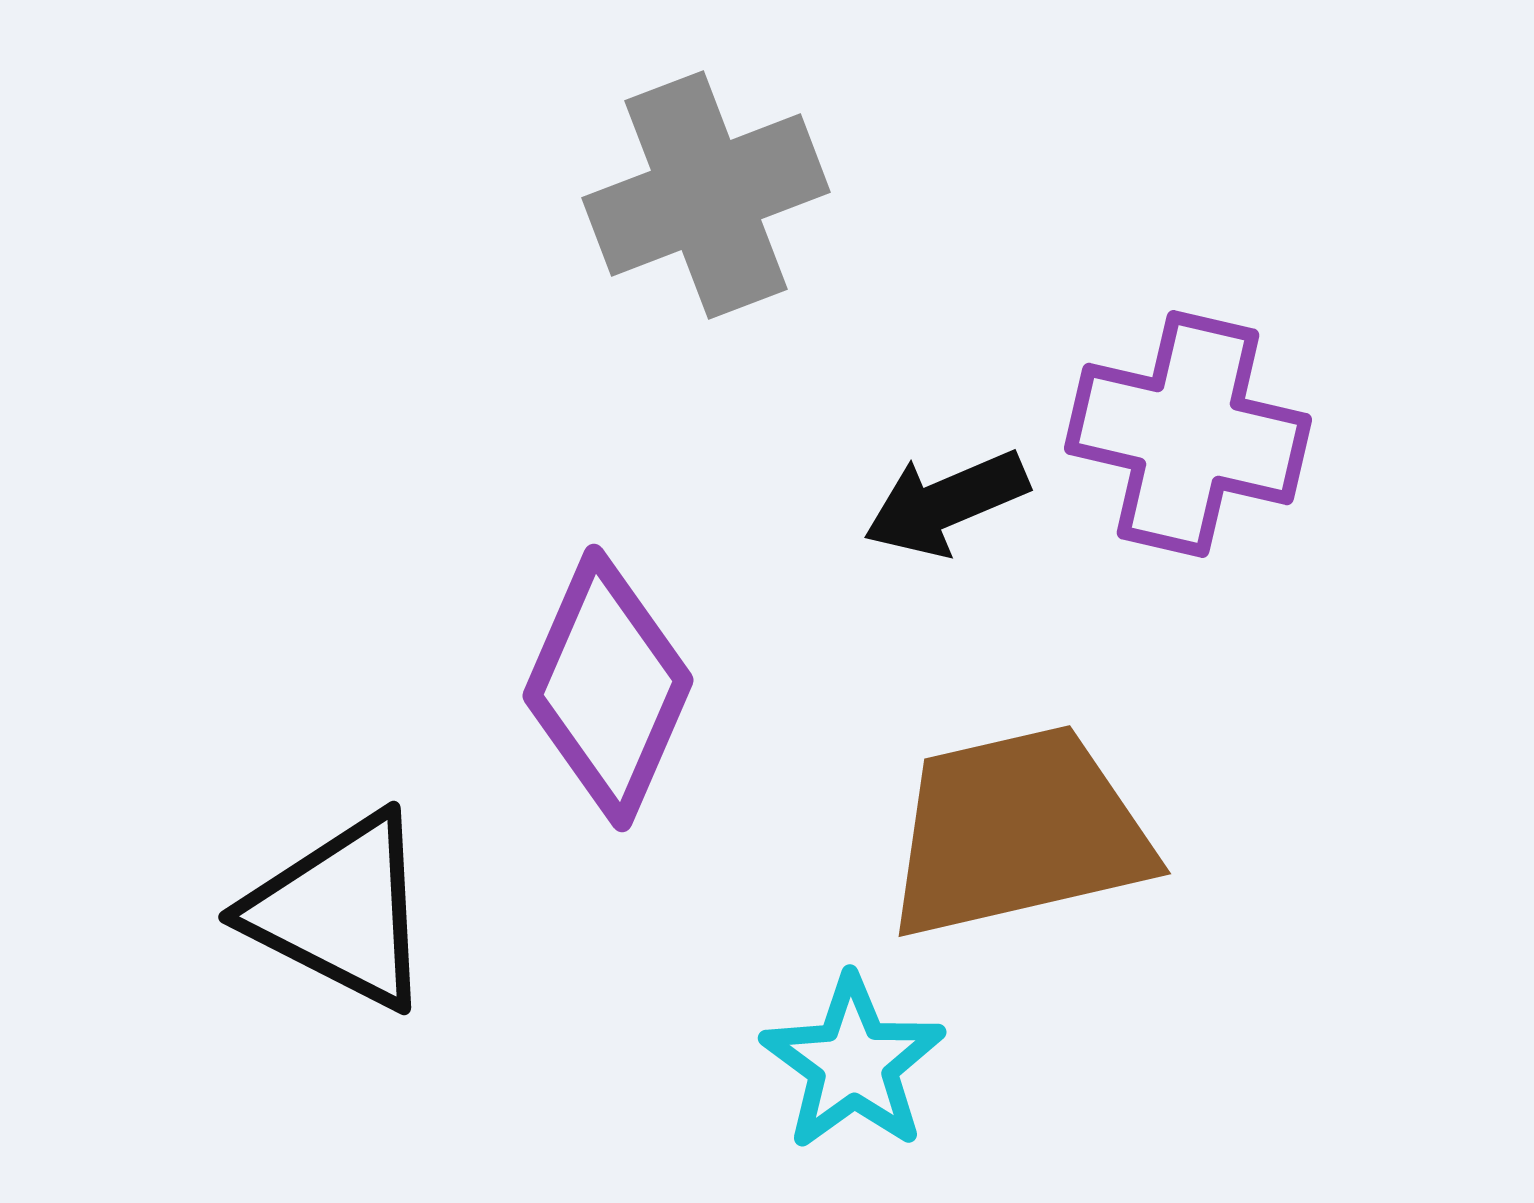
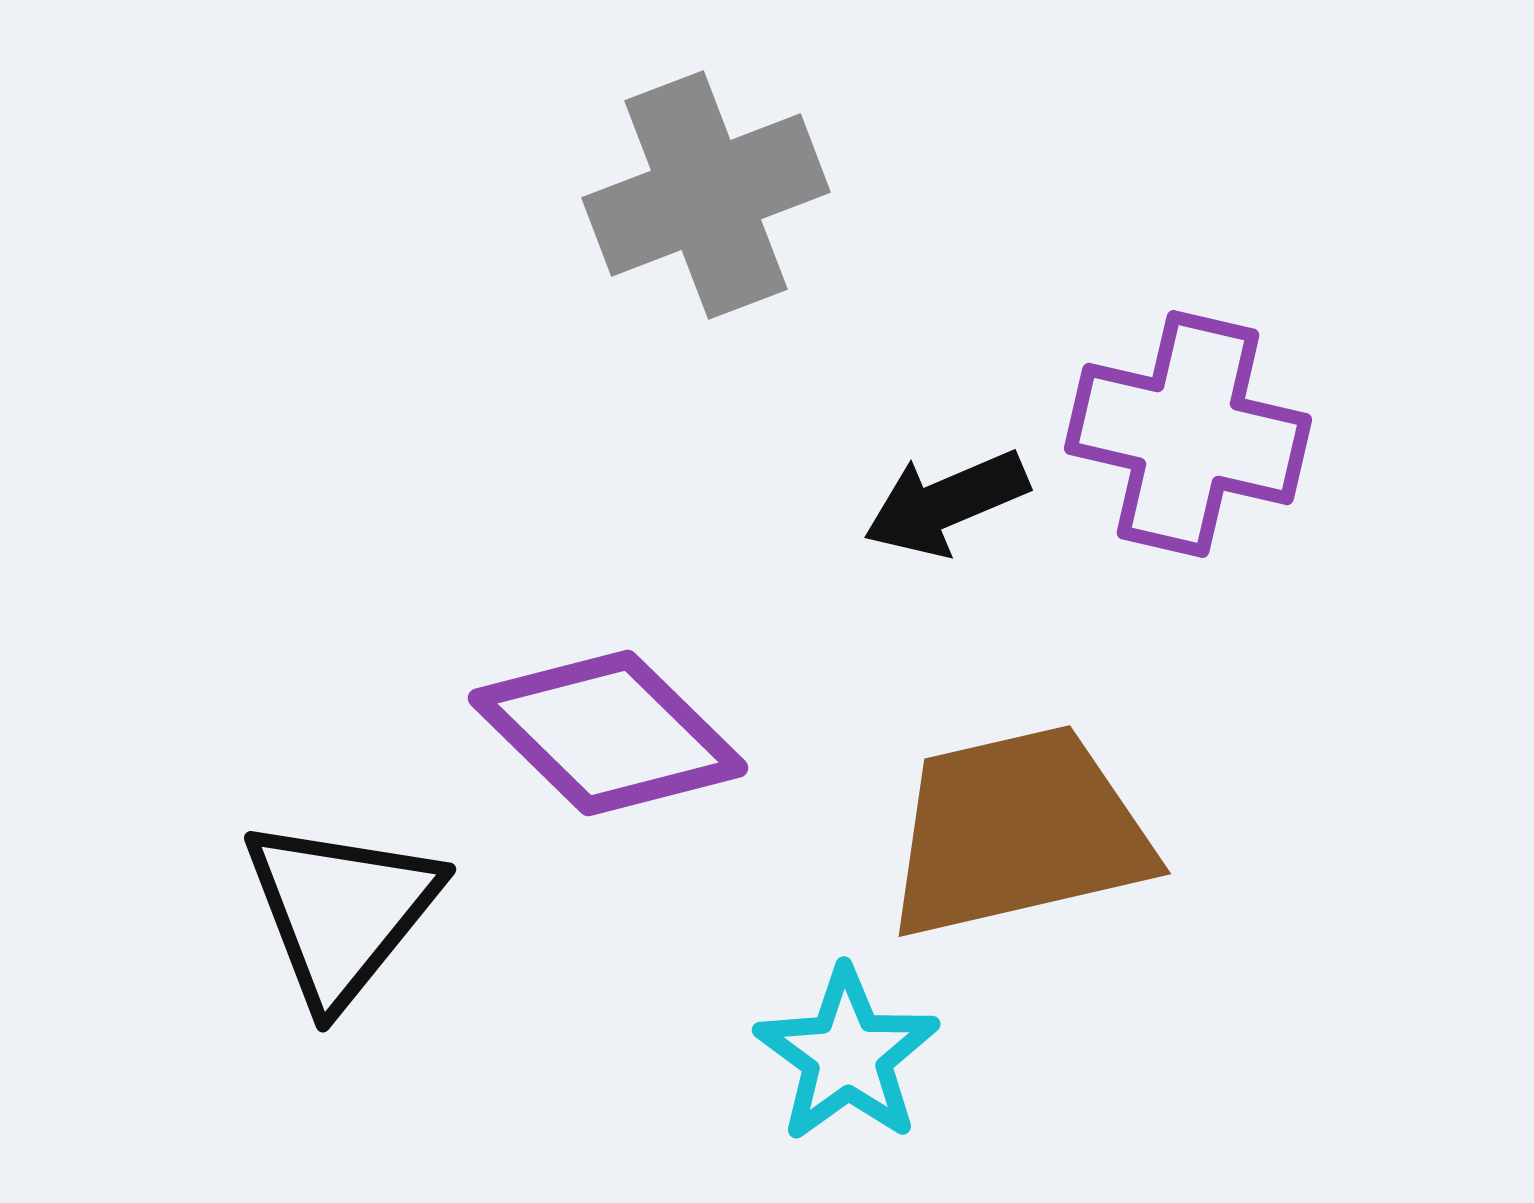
purple diamond: moved 45 px down; rotated 69 degrees counterclockwise
black triangle: rotated 42 degrees clockwise
cyan star: moved 6 px left, 8 px up
